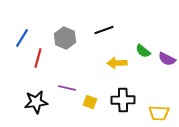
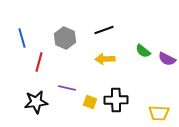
blue line: rotated 48 degrees counterclockwise
red line: moved 1 px right, 4 px down
yellow arrow: moved 12 px left, 4 px up
black cross: moved 7 px left
